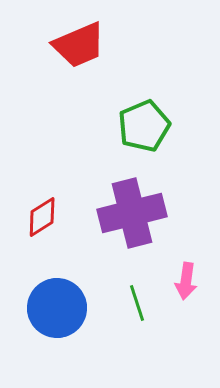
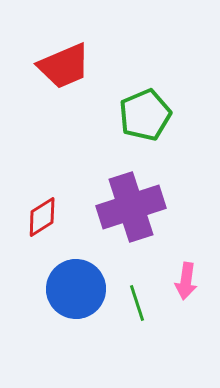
red trapezoid: moved 15 px left, 21 px down
green pentagon: moved 1 px right, 11 px up
purple cross: moved 1 px left, 6 px up; rotated 4 degrees counterclockwise
blue circle: moved 19 px right, 19 px up
